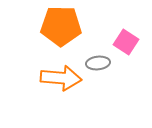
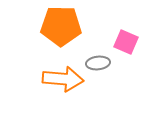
pink square: rotated 10 degrees counterclockwise
orange arrow: moved 2 px right, 1 px down
